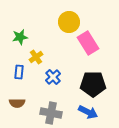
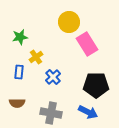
pink rectangle: moved 1 px left, 1 px down
black pentagon: moved 3 px right, 1 px down
